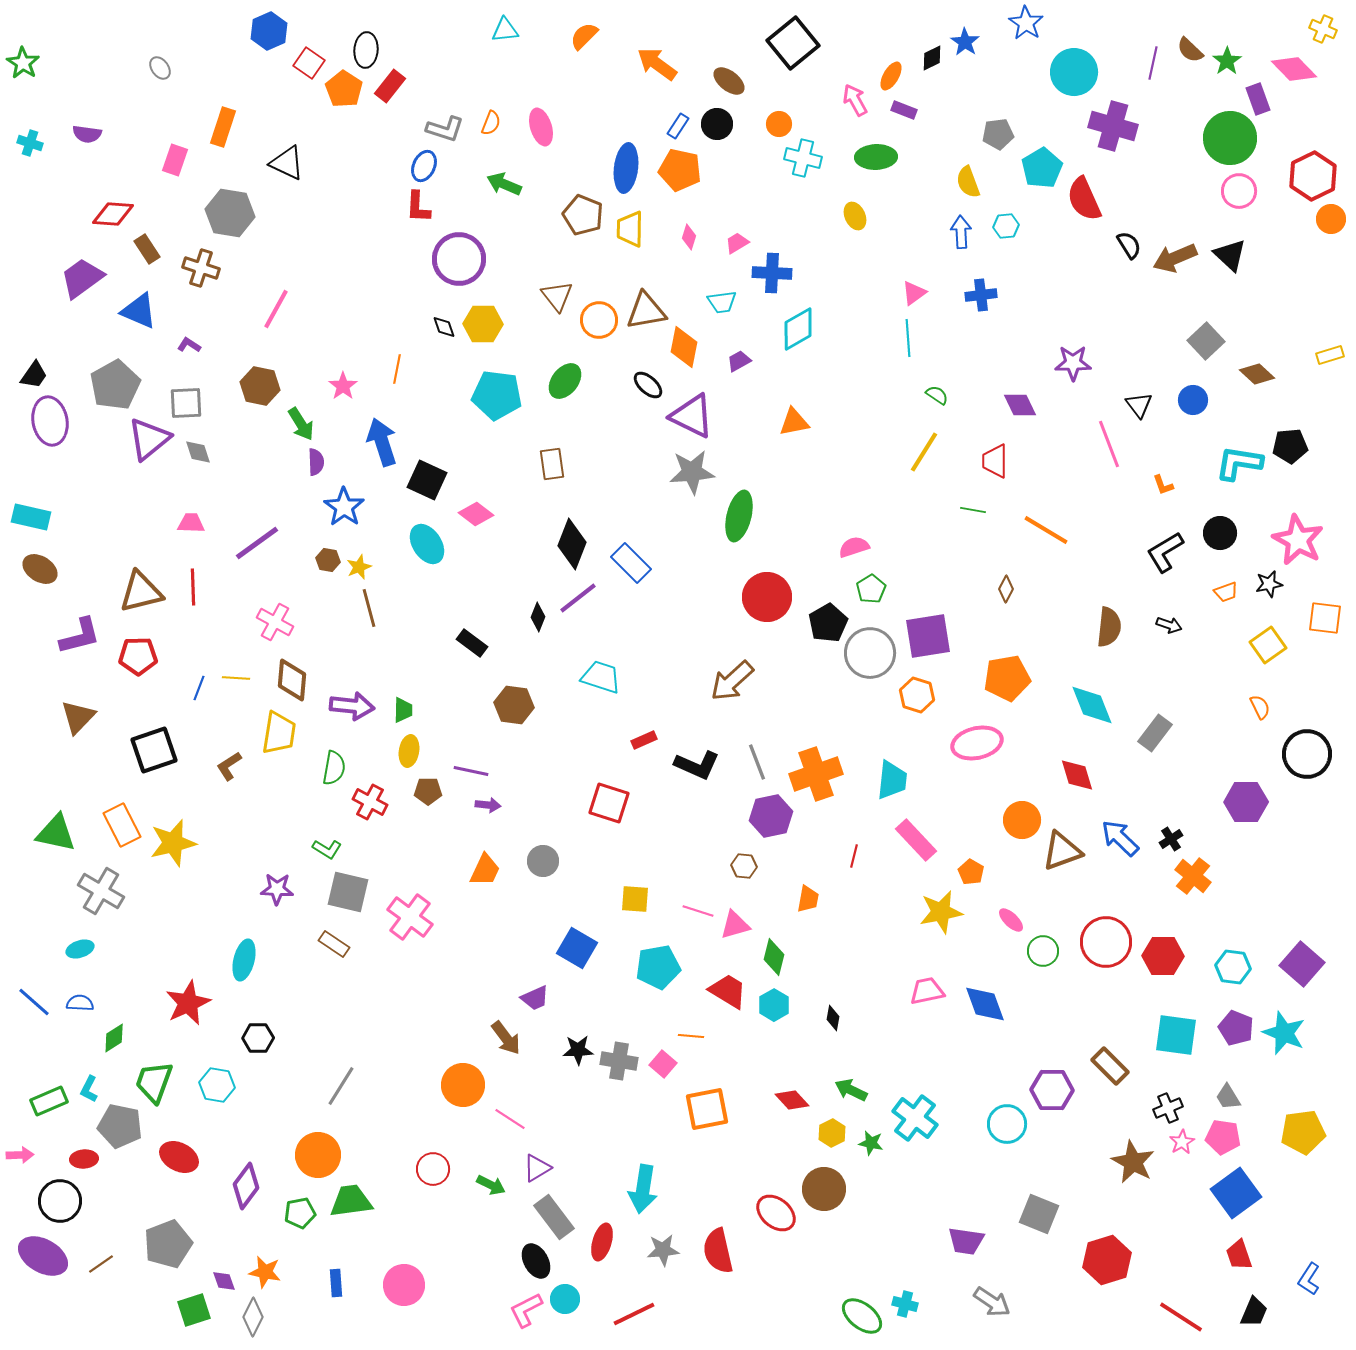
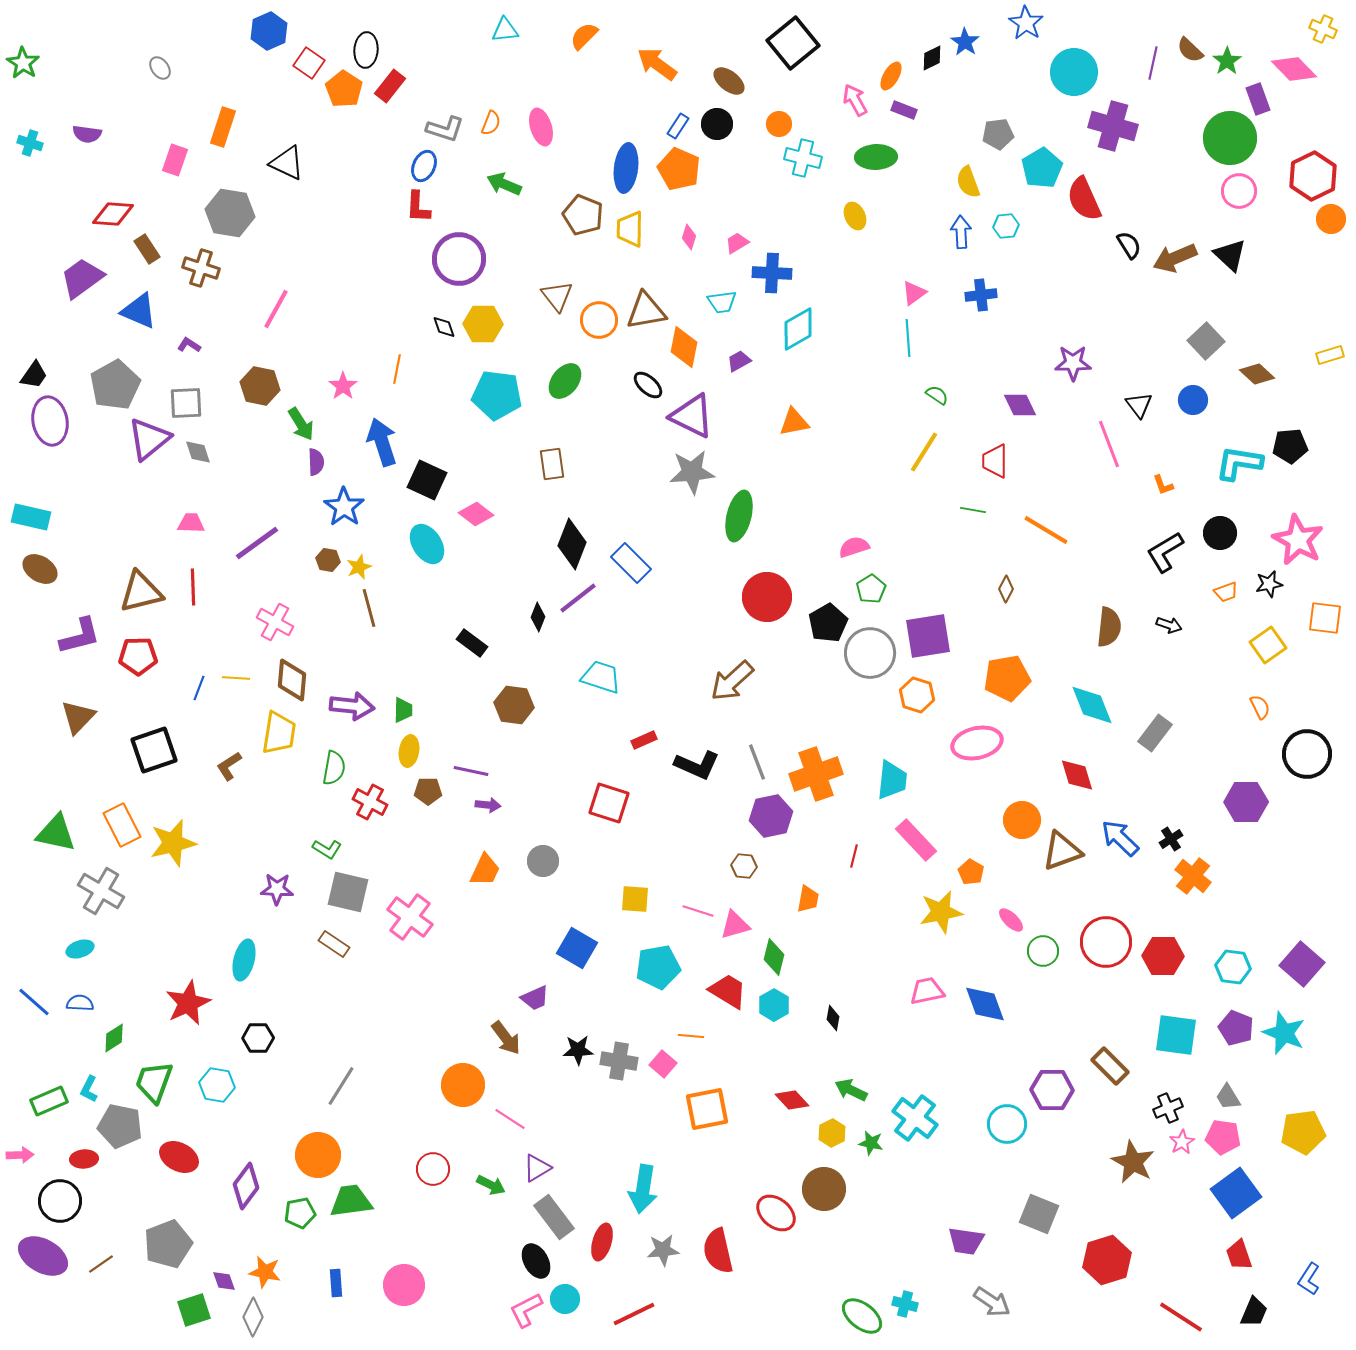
orange pentagon at (680, 170): moved 1 px left, 1 px up; rotated 12 degrees clockwise
